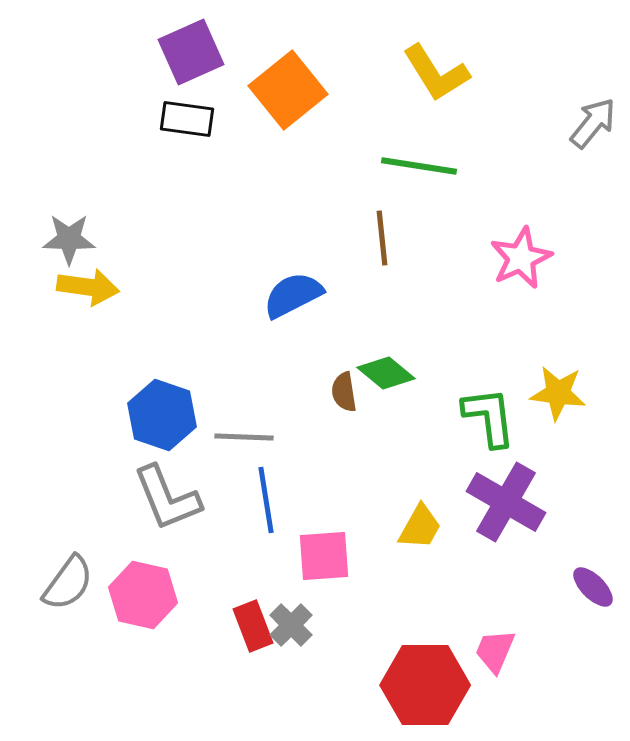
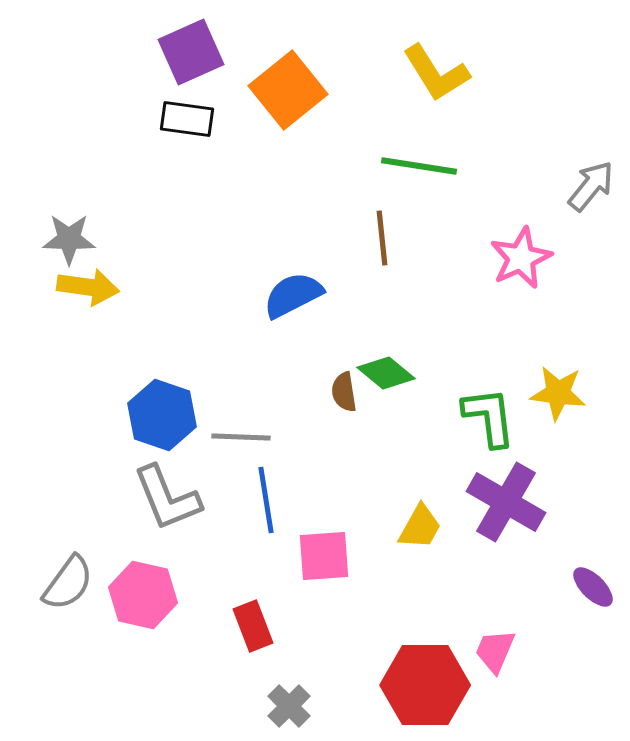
gray arrow: moved 2 px left, 63 px down
gray line: moved 3 px left
gray cross: moved 2 px left, 81 px down
